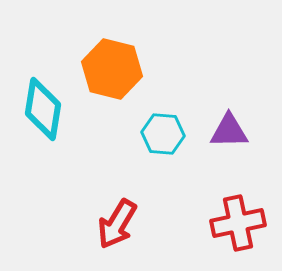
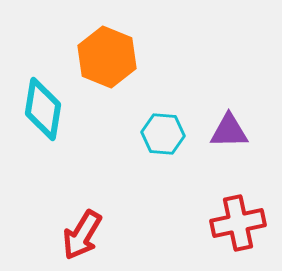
orange hexagon: moved 5 px left, 12 px up; rotated 8 degrees clockwise
red arrow: moved 35 px left, 11 px down
